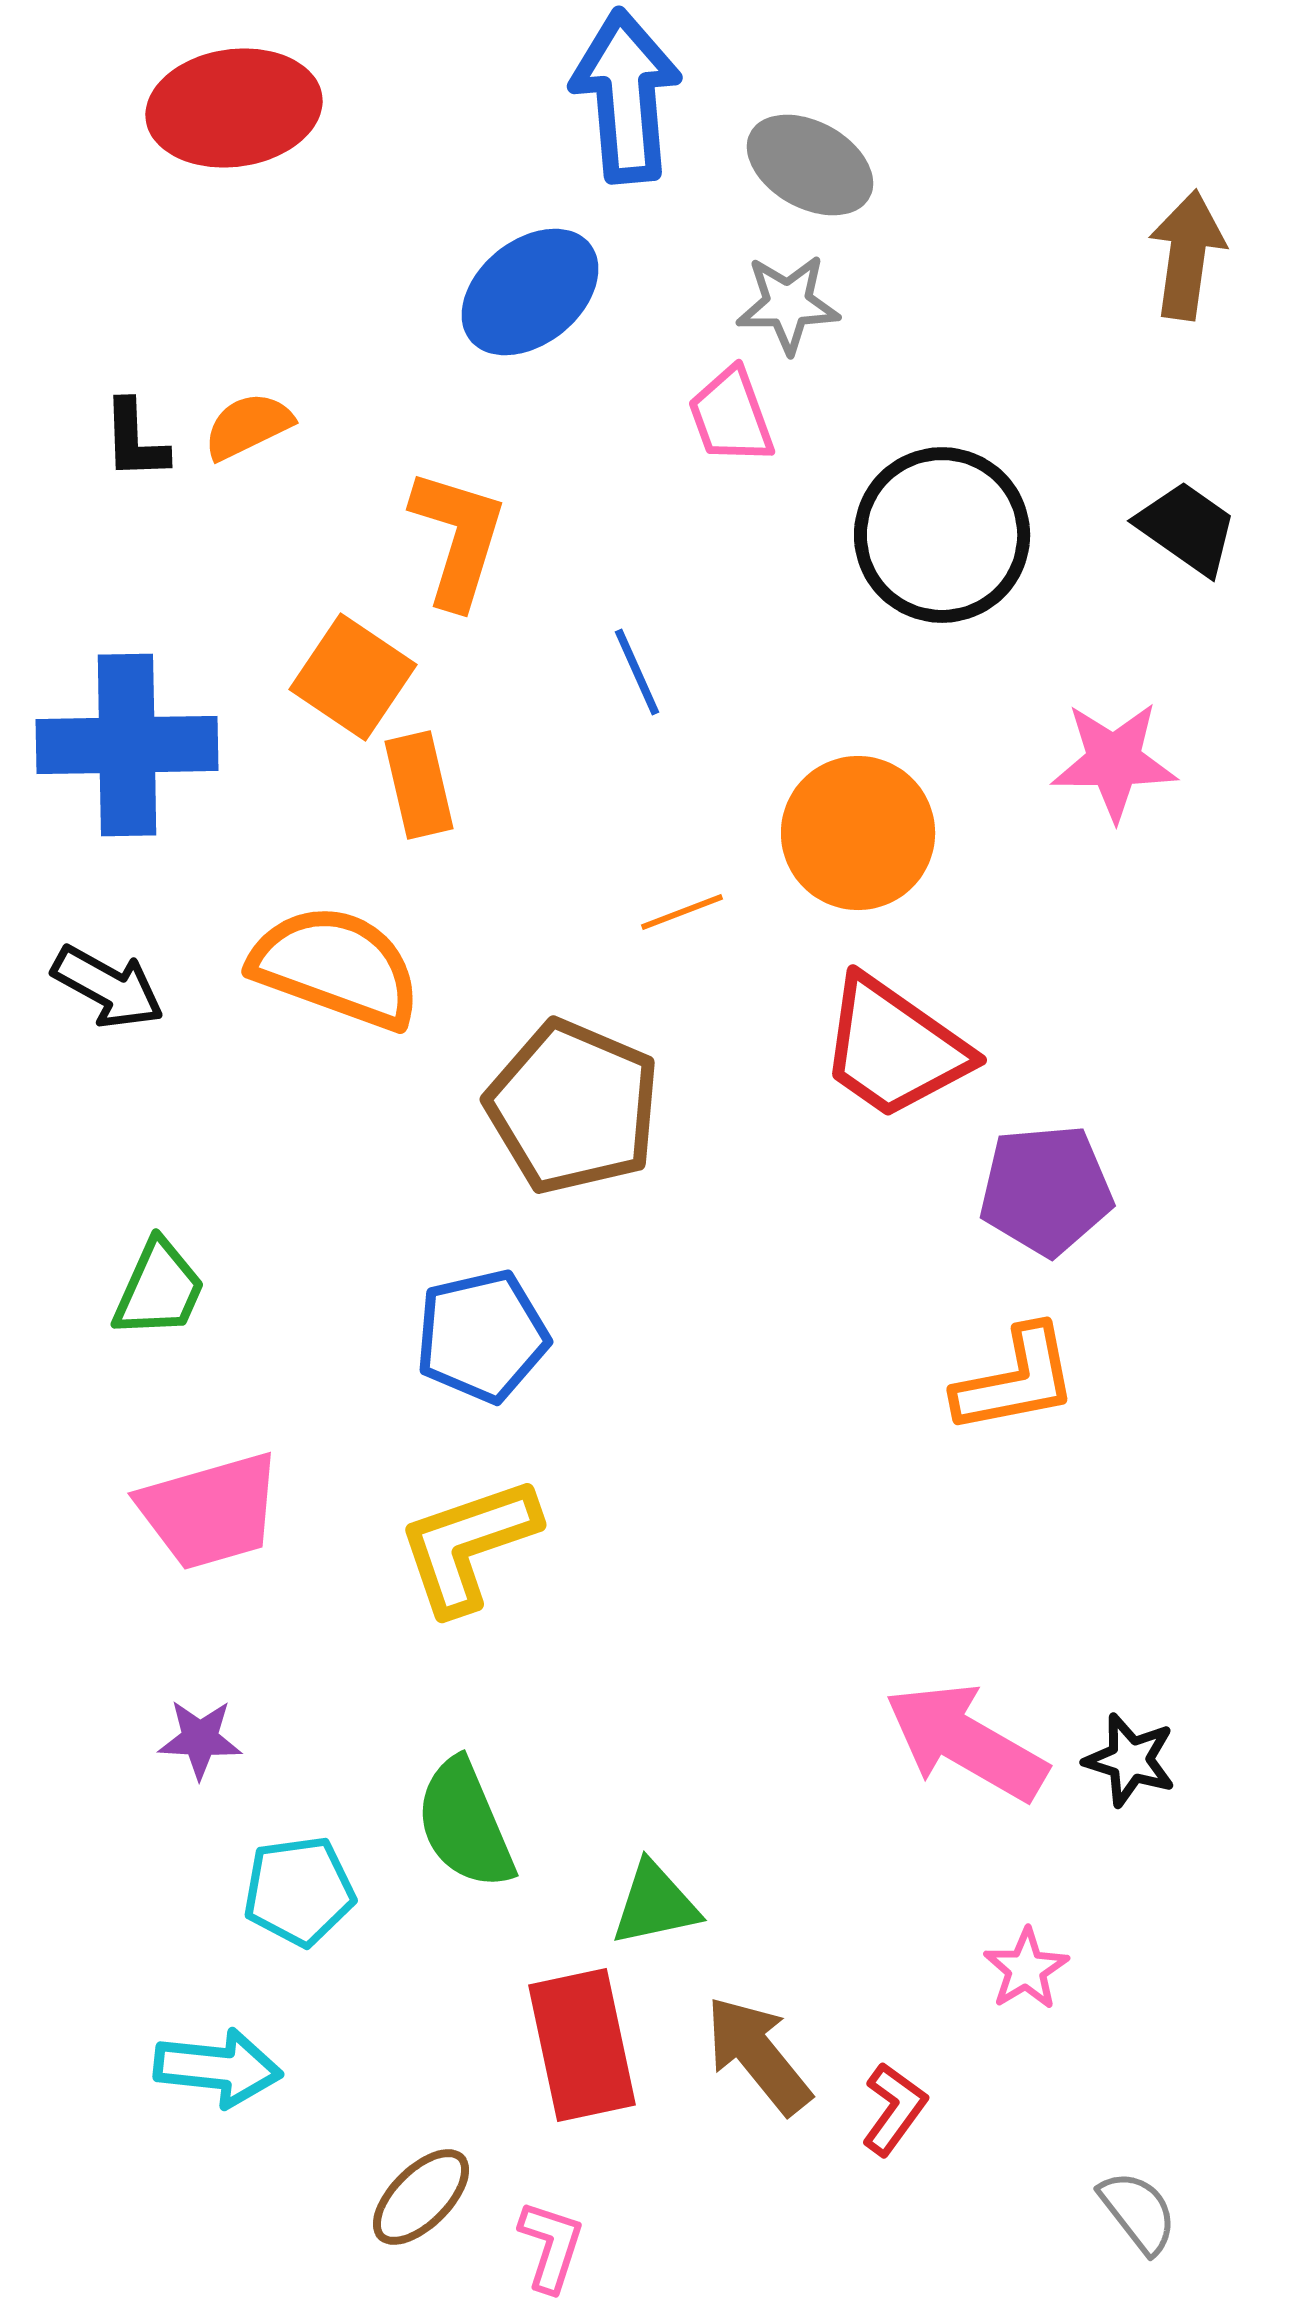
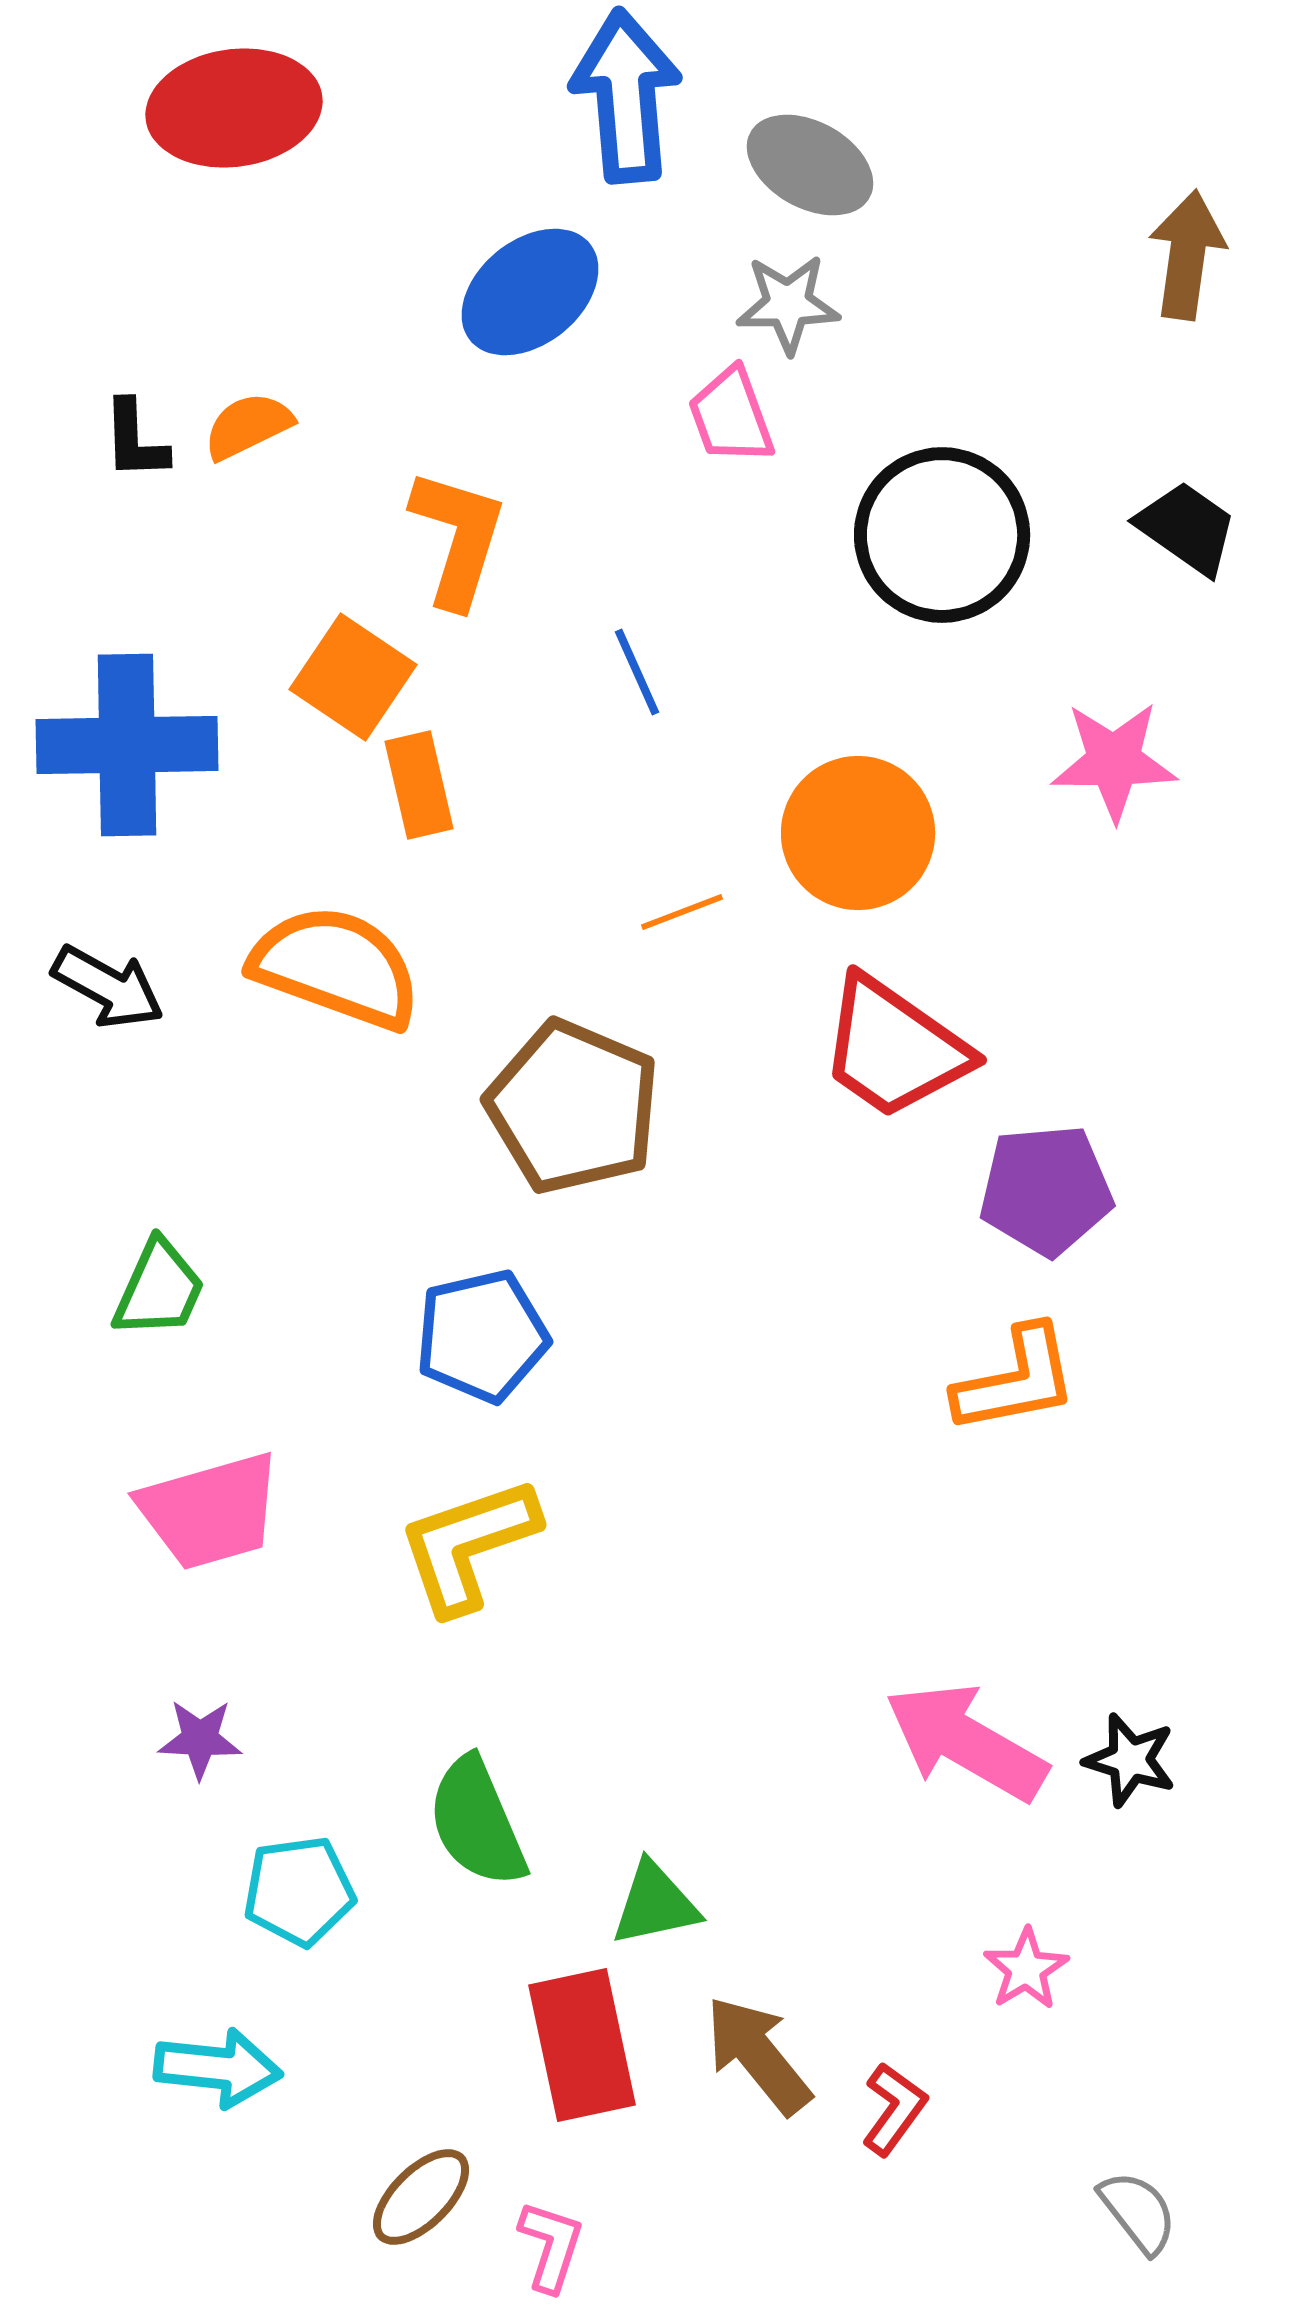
green semicircle at (465, 1824): moved 12 px right, 2 px up
